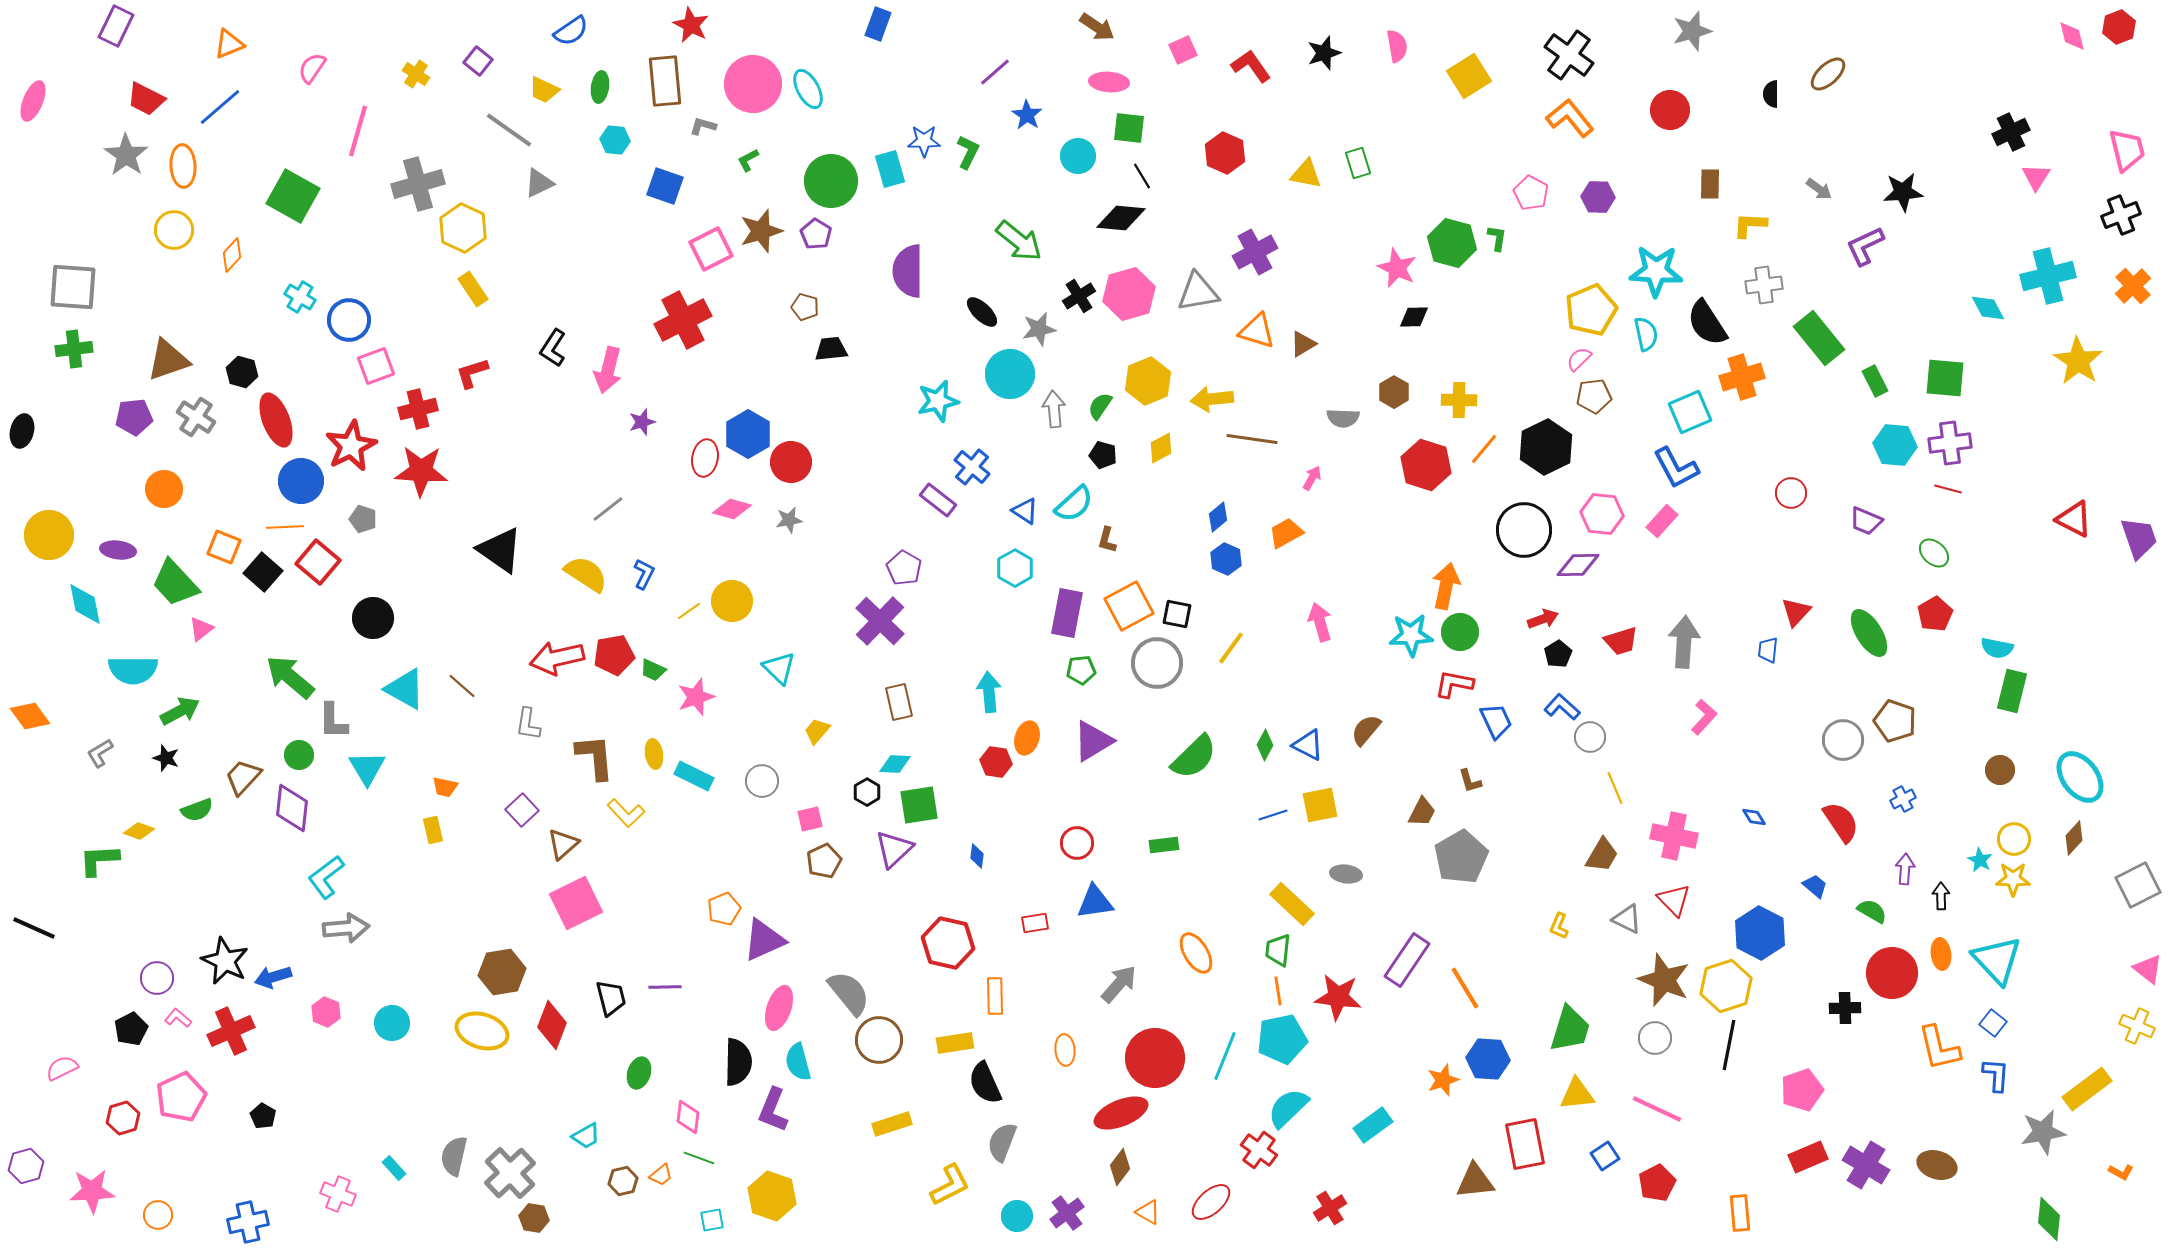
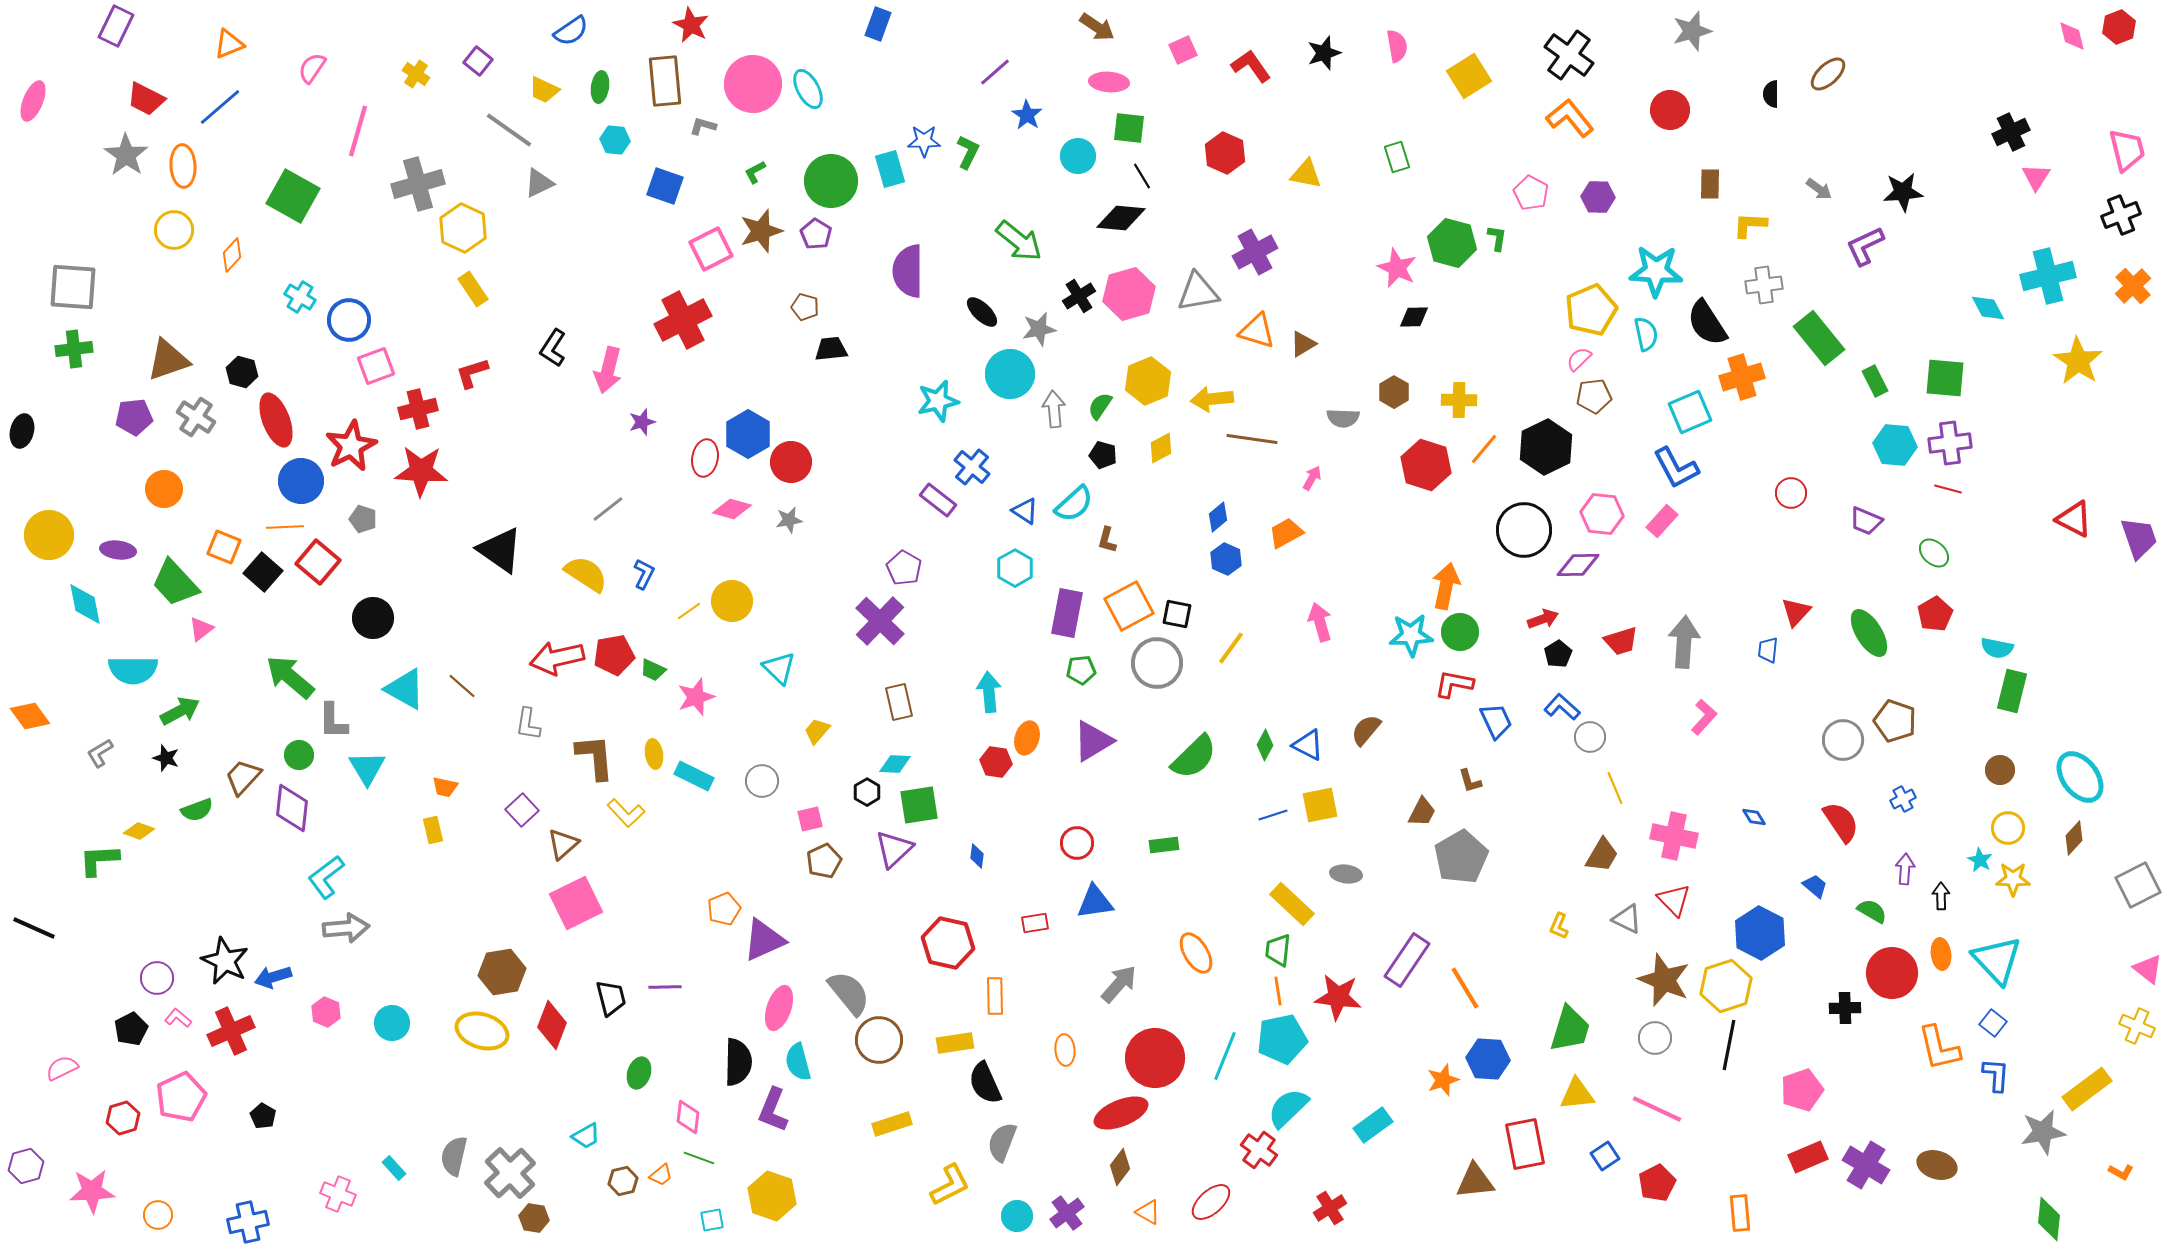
green L-shape at (748, 160): moved 7 px right, 12 px down
green rectangle at (1358, 163): moved 39 px right, 6 px up
yellow circle at (2014, 839): moved 6 px left, 11 px up
